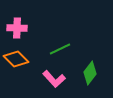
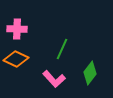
pink cross: moved 1 px down
green line: moved 2 px right; rotated 40 degrees counterclockwise
orange diamond: rotated 20 degrees counterclockwise
